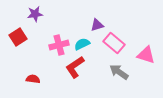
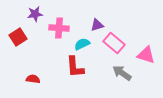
pink cross: moved 17 px up; rotated 18 degrees clockwise
red L-shape: rotated 60 degrees counterclockwise
gray arrow: moved 3 px right, 1 px down
